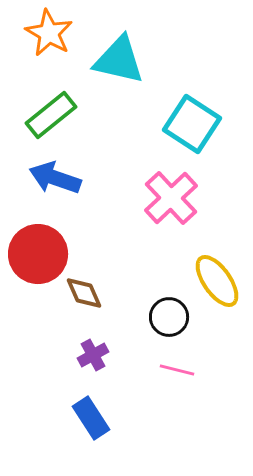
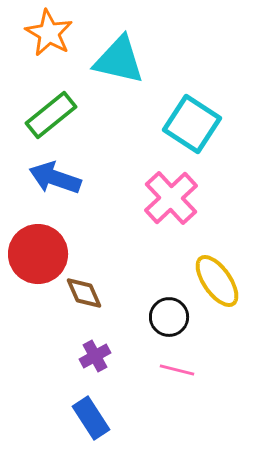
purple cross: moved 2 px right, 1 px down
